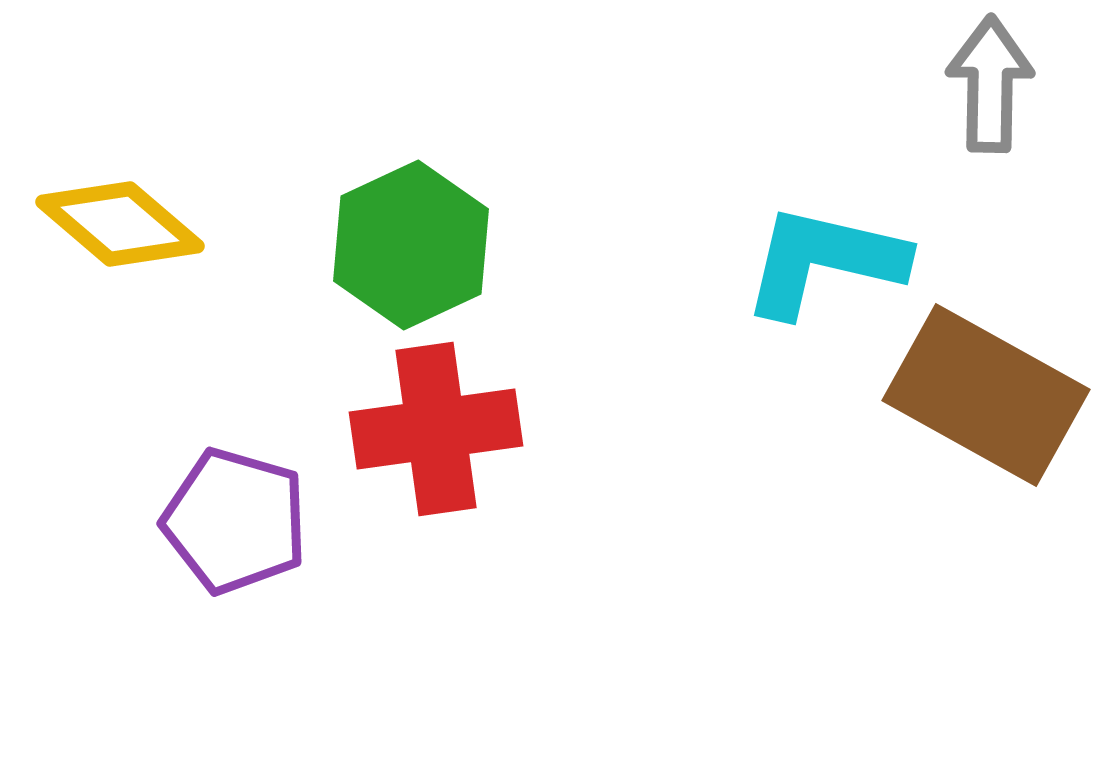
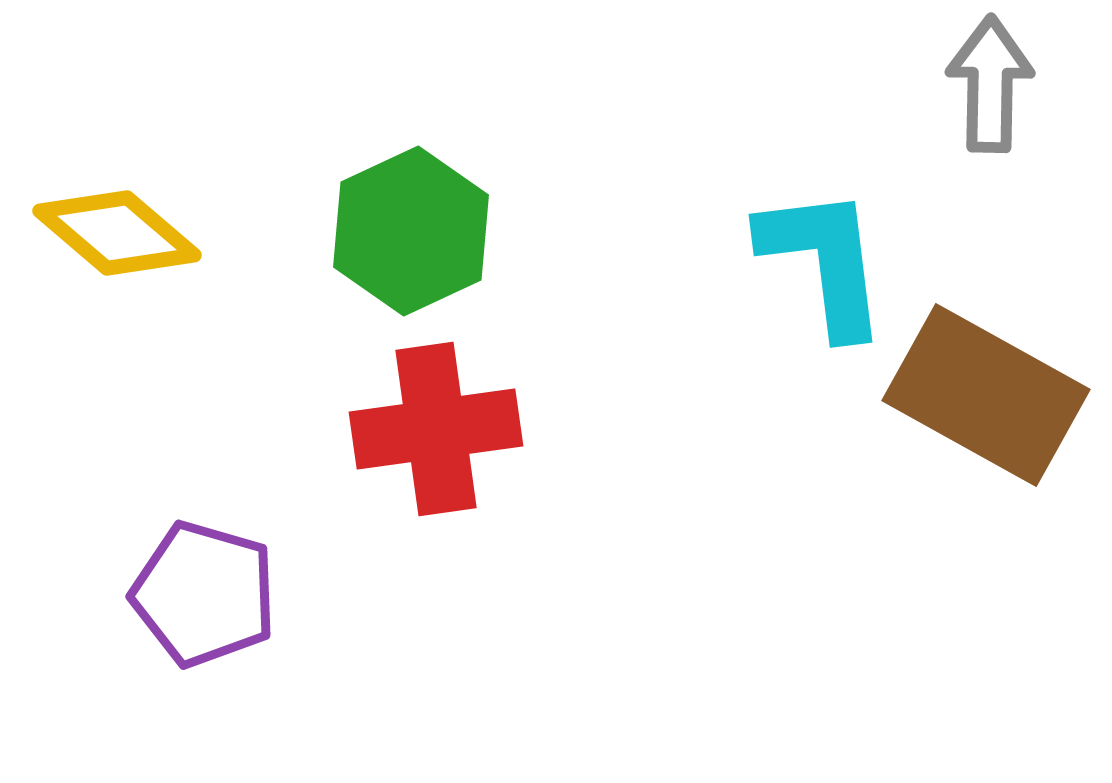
yellow diamond: moved 3 px left, 9 px down
green hexagon: moved 14 px up
cyan L-shape: rotated 70 degrees clockwise
purple pentagon: moved 31 px left, 73 px down
